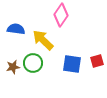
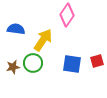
pink diamond: moved 6 px right
yellow arrow: rotated 80 degrees clockwise
